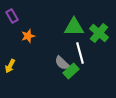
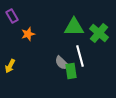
orange star: moved 2 px up
white line: moved 3 px down
green rectangle: rotated 56 degrees counterclockwise
